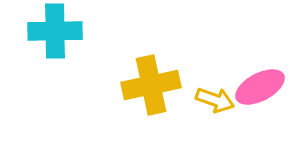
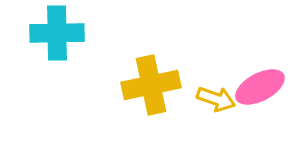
cyan cross: moved 2 px right, 2 px down
yellow arrow: moved 1 px right, 1 px up
